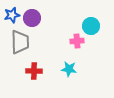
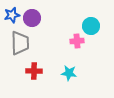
gray trapezoid: moved 1 px down
cyan star: moved 4 px down
